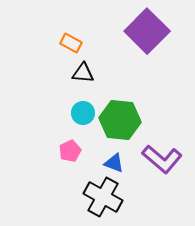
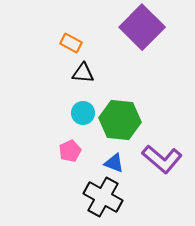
purple square: moved 5 px left, 4 px up
